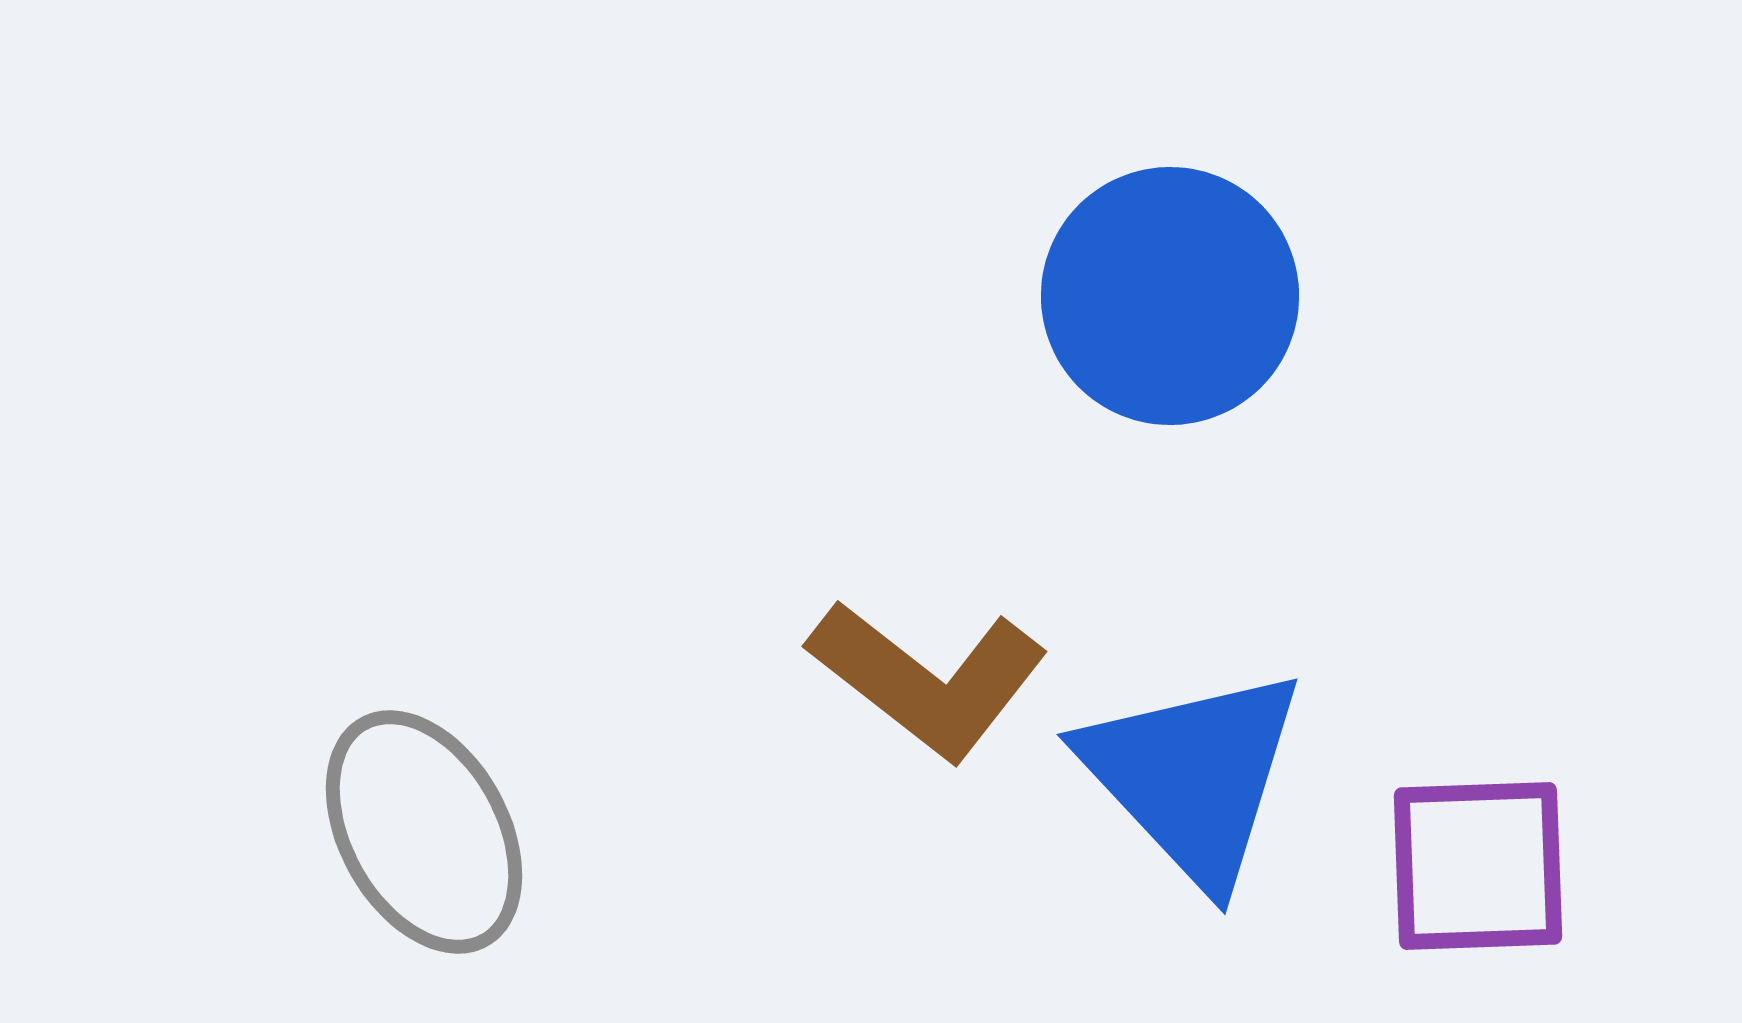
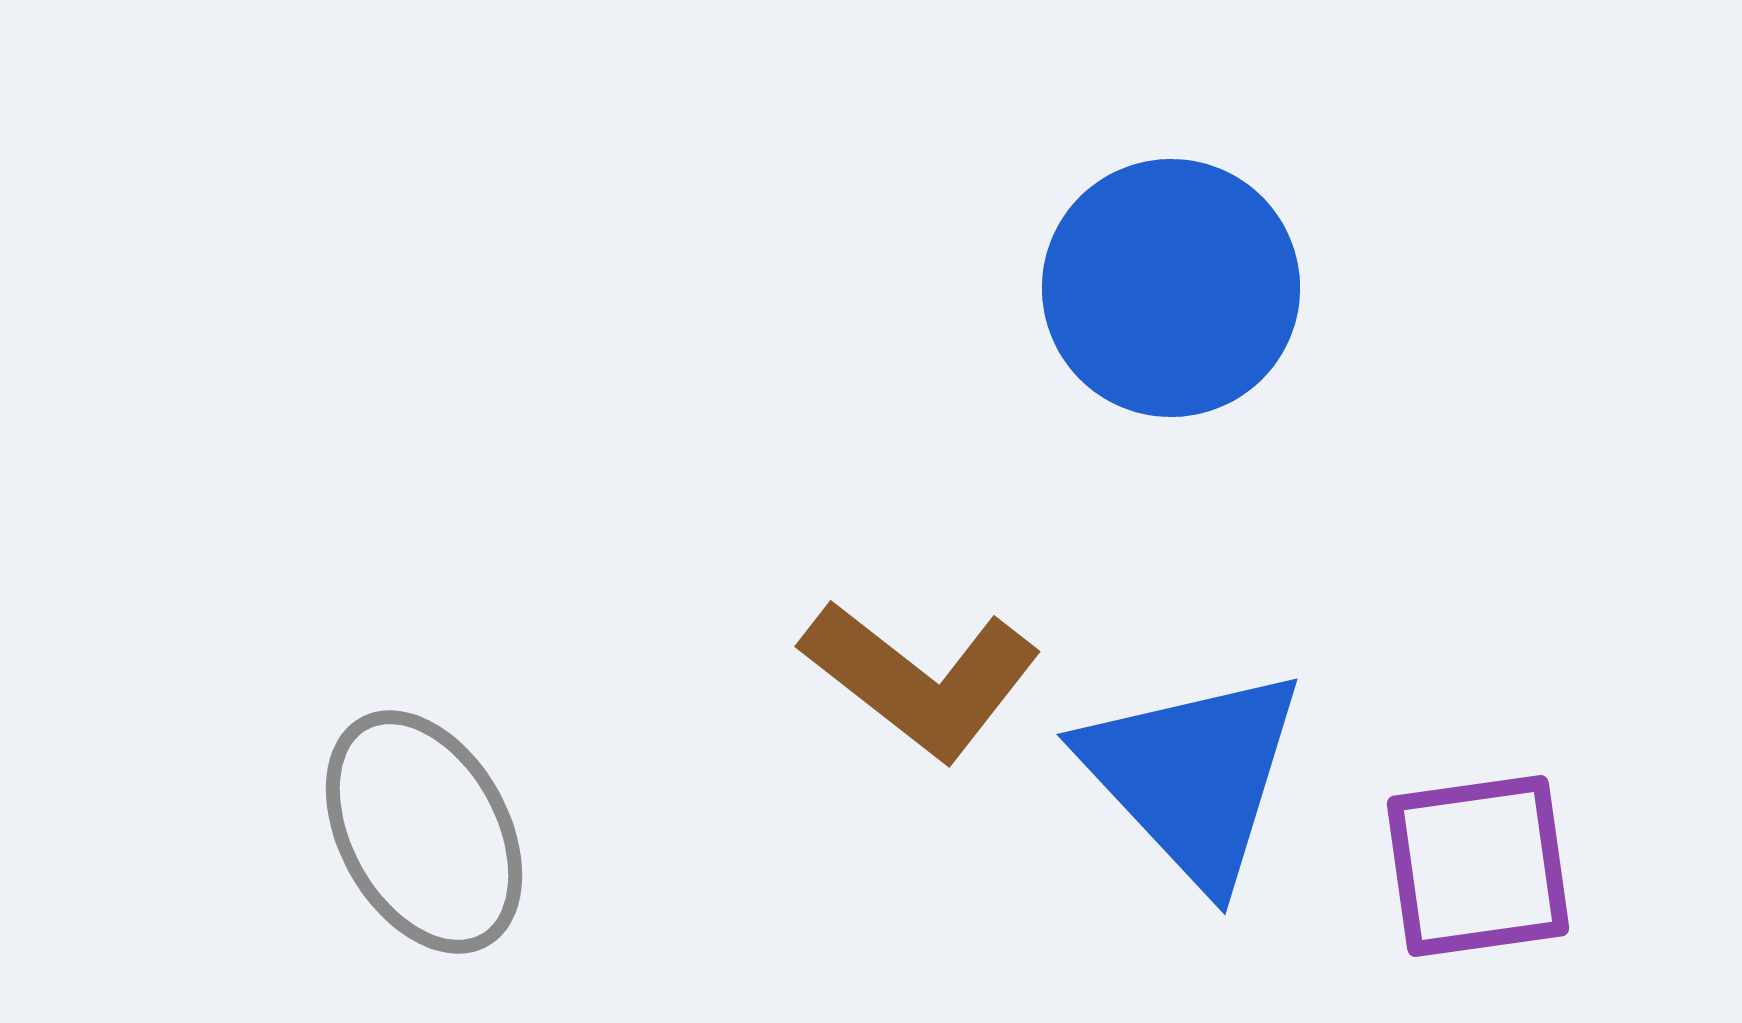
blue circle: moved 1 px right, 8 px up
brown L-shape: moved 7 px left
purple square: rotated 6 degrees counterclockwise
